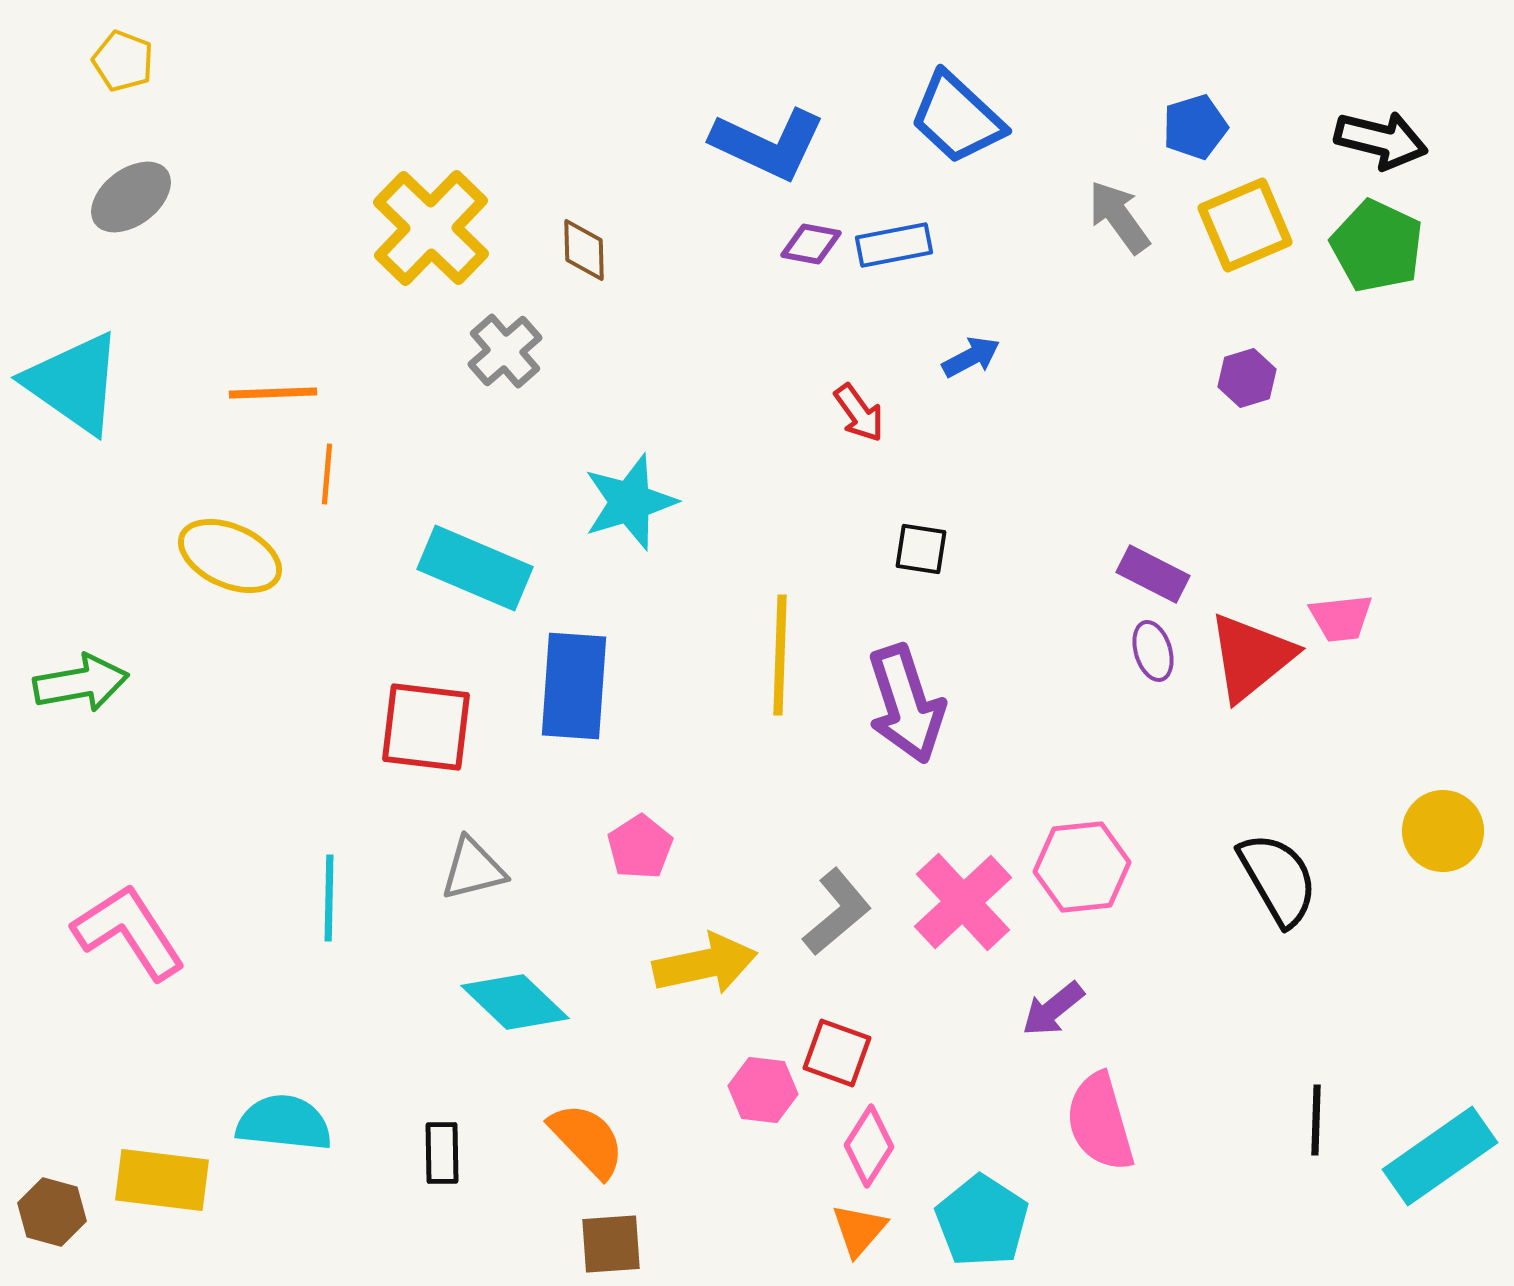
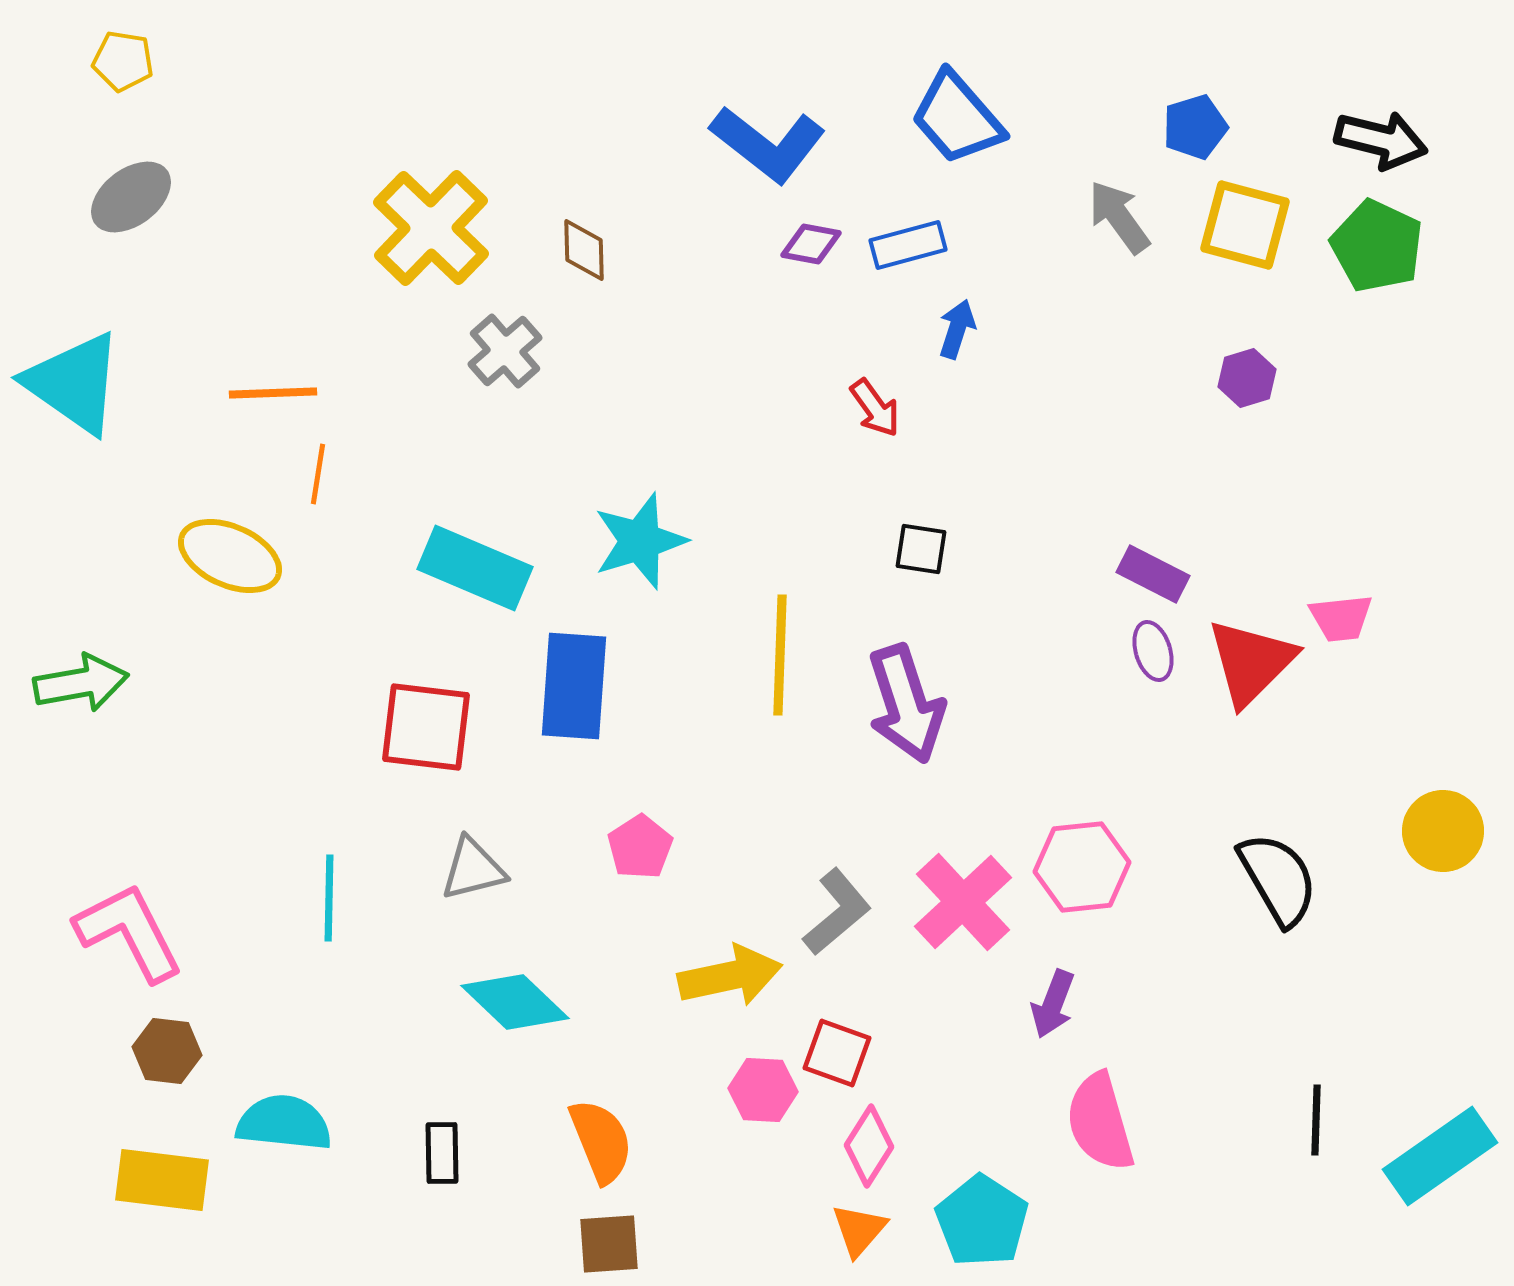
yellow pentagon at (123, 61): rotated 12 degrees counterclockwise
blue trapezoid at (957, 118): rotated 6 degrees clockwise
blue L-shape at (768, 144): rotated 13 degrees clockwise
yellow square at (1245, 225): rotated 38 degrees clockwise
blue rectangle at (894, 245): moved 14 px right; rotated 4 degrees counterclockwise
blue arrow at (971, 357): moved 14 px left, 28 px up; rotated 44 degrees counterclockwise
red arrow at (859, 413): moved 16 px right, 5 px up
orange line at (327, 474): moved 9 px left; rotated 4 degrees clockwise
cyan star at (630, 502): moved 10 px right, 39 px down
red triangle at (1251, 657): moved 5 px down; rotated 6 degrees counterclockwise
pink L-shape at (129, 932): rotated 6 degrees clockwise
yellow arrow at (705, 964): moved 25 px right, 12 px down
purple arrow at (1053, 1009): moved 5 px up; rotated 30 degrees counterclockwise
pink hexagon at (763, 1090): rotated 4 degrees counterclockwise
orange semicircle at (587, 1140): moved 14 px right, 1 px down; rotated 22 degrees clockwise
brown hexagon at (52, 1212): moved 115 px right, 161 px up; rotated 8 degrees counterclockwise
brown square at (611, 1244): moved 2 px left
